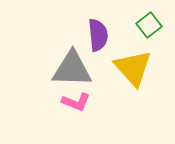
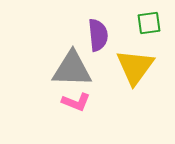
green square: moved 2 px up; rotated 30 degrees clockwise
yellow triangle: moved 2 px right, 1 px up; rotated 18 degrees clockwise
